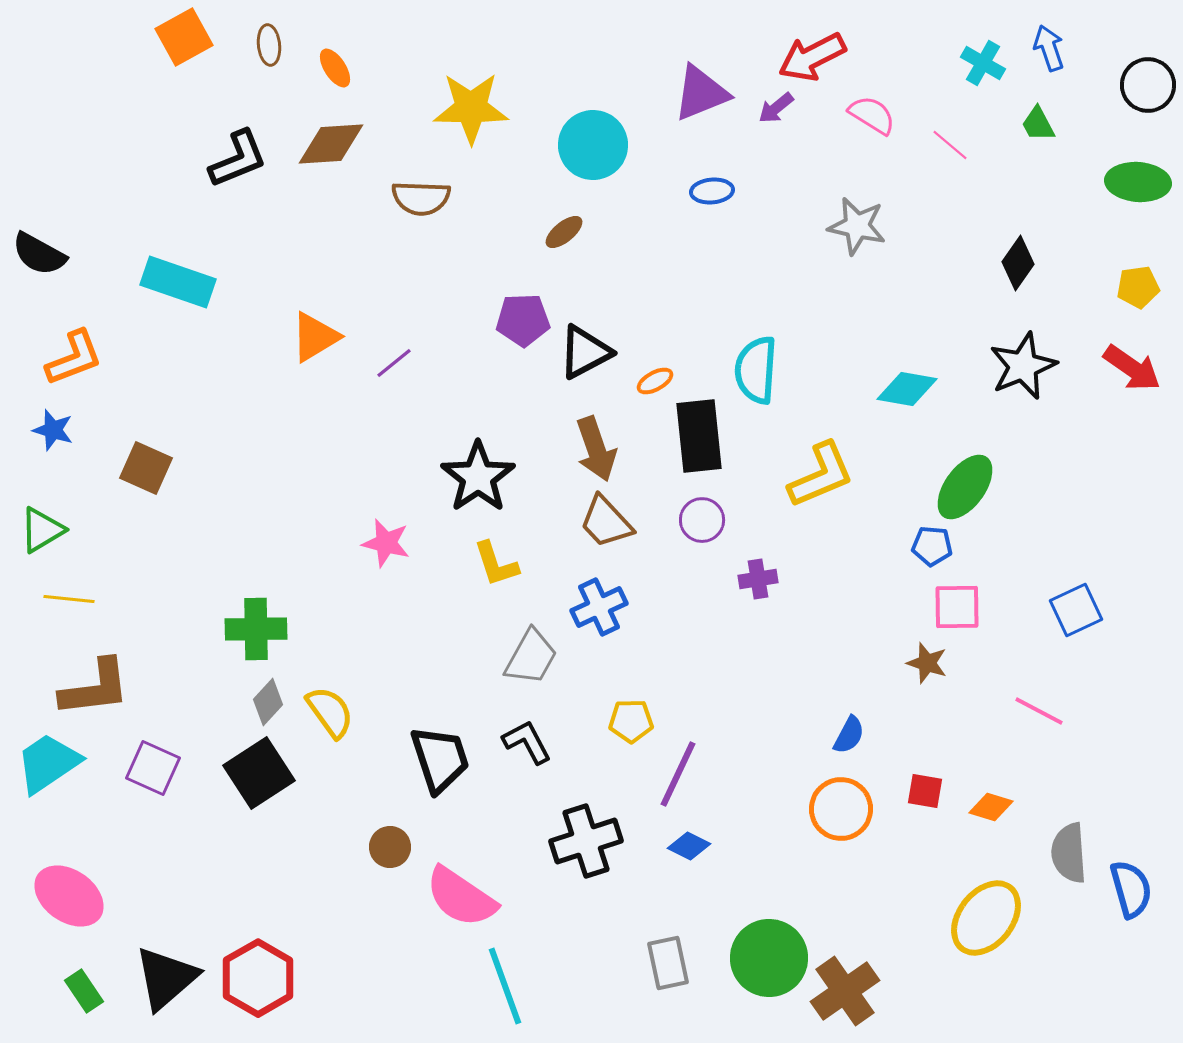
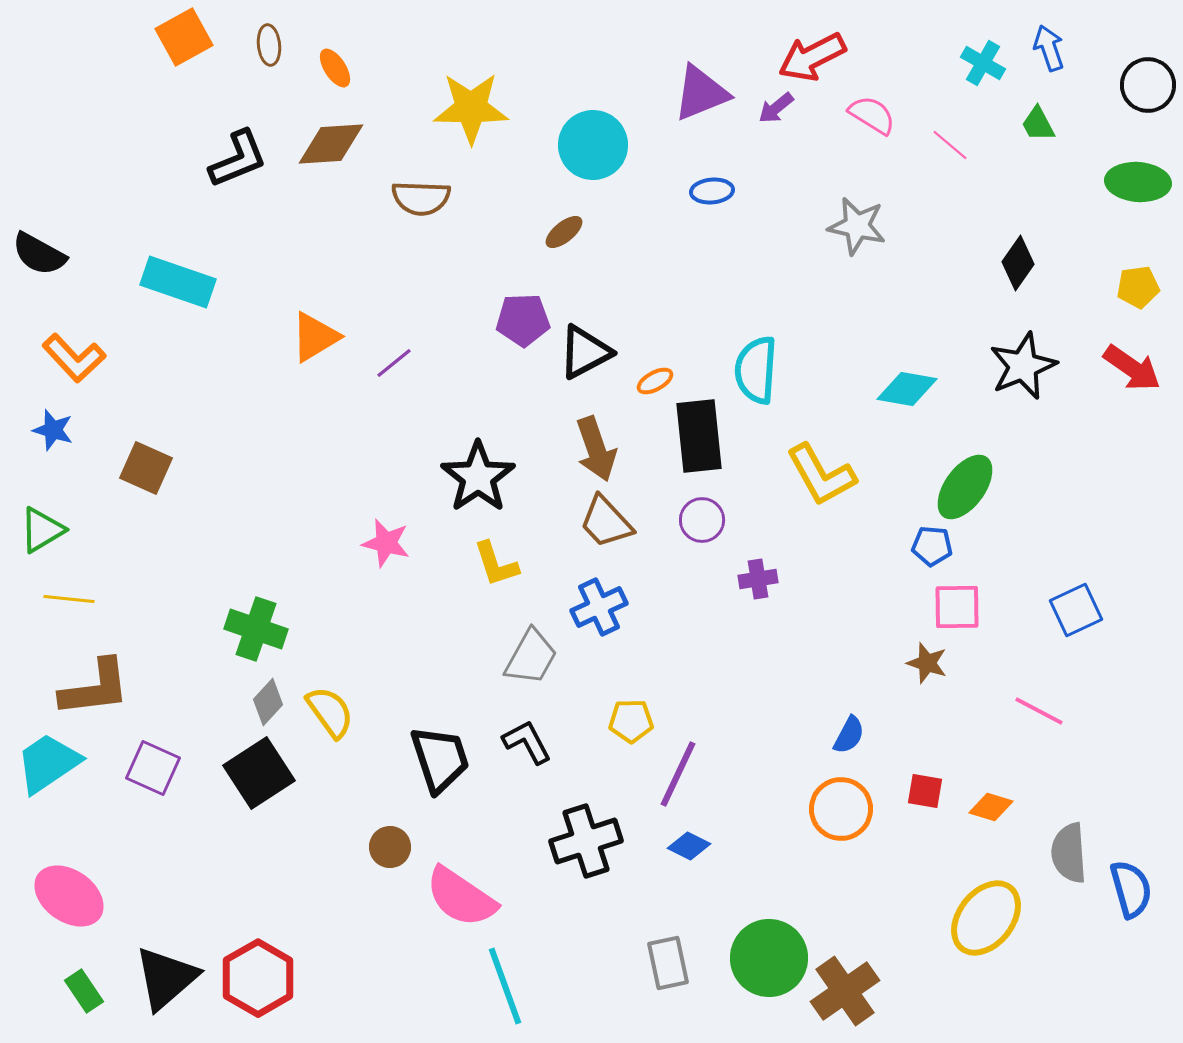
orange L-shape at (74, 358): rotated 68 degrees clockwise
yellow L-shape at (821, 475): rotated 84 degrees clockwise
green cross at (256, 629): rotated 20 degrees clockwise
